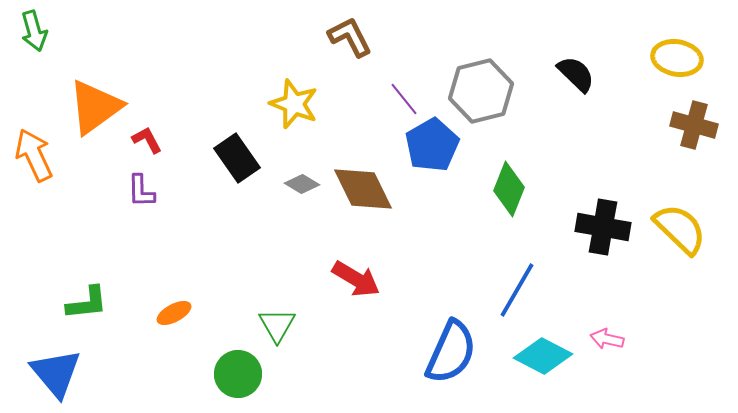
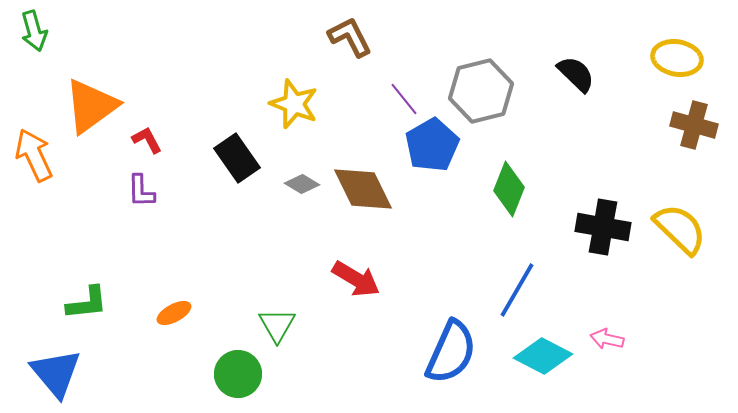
orange triangle: moved 4 px left, 1 px up
